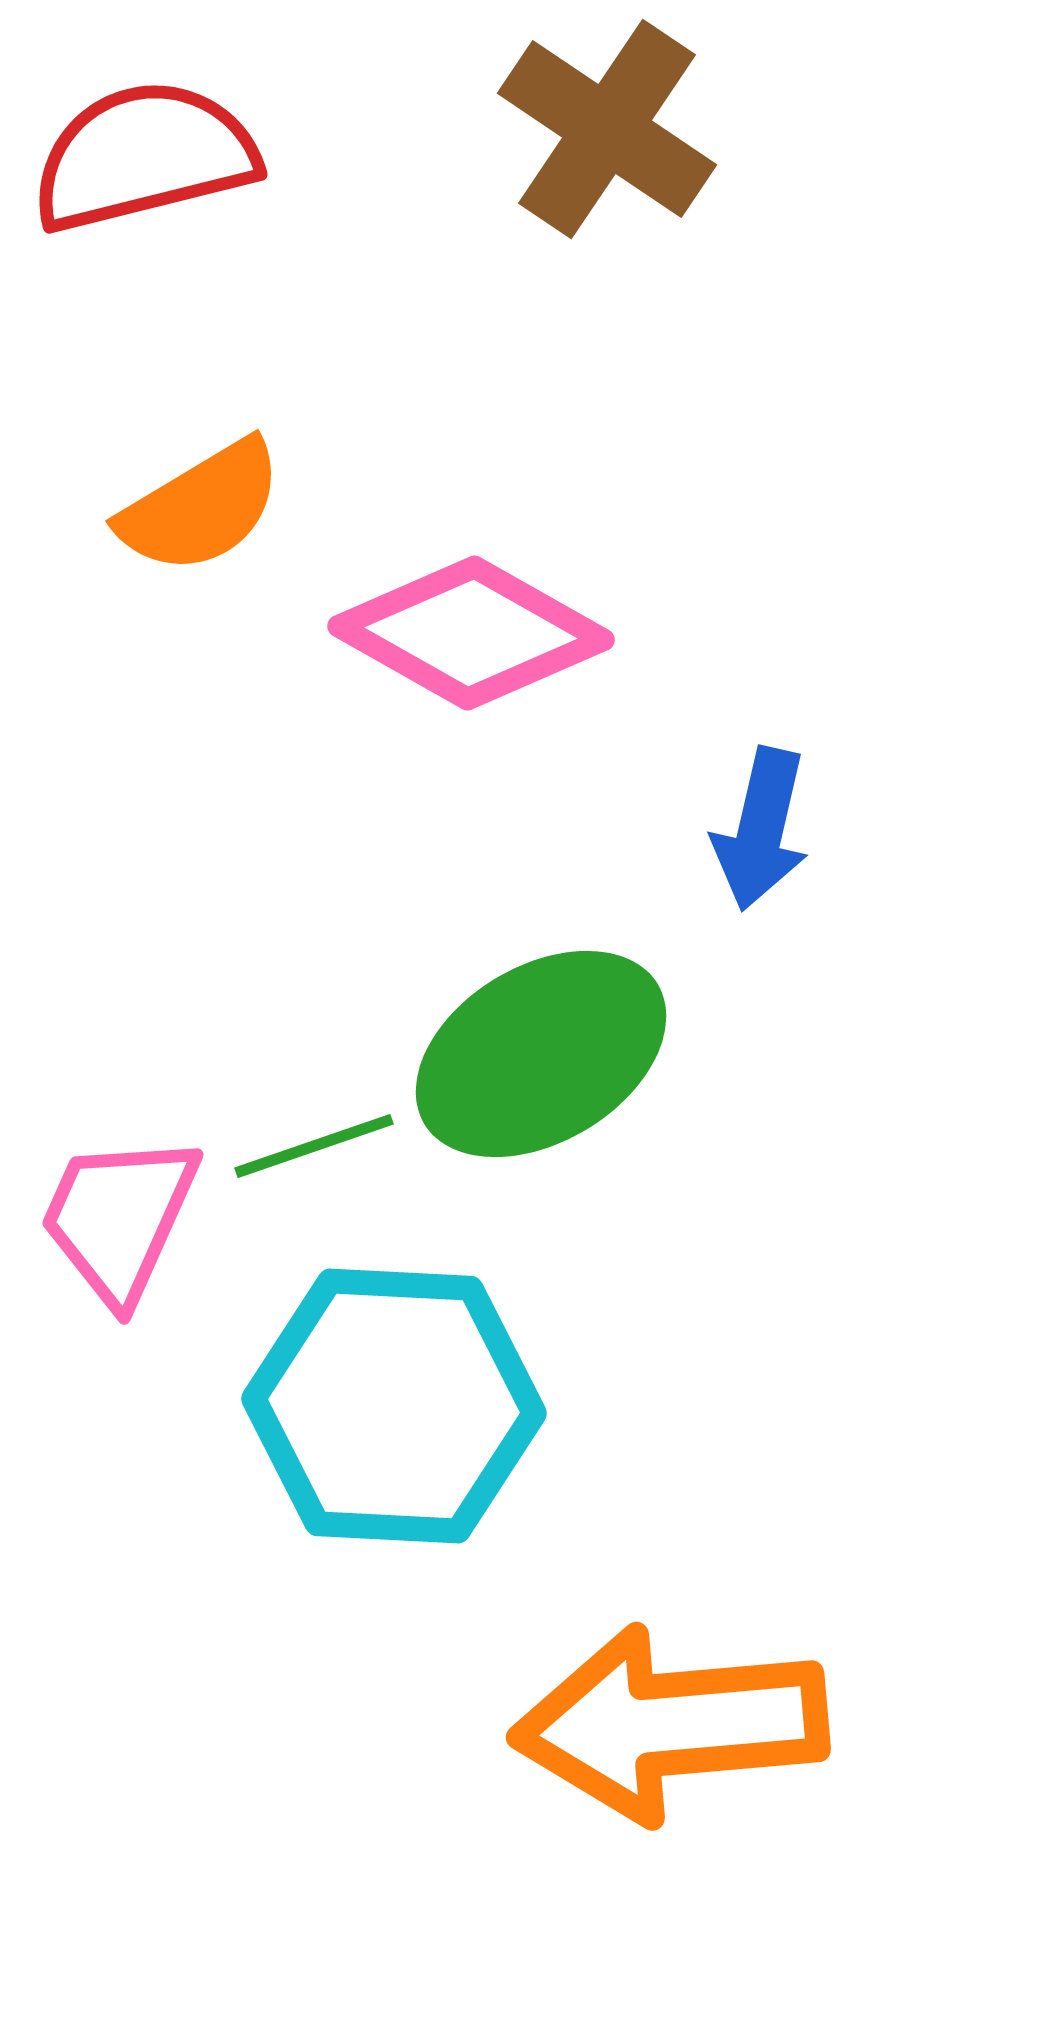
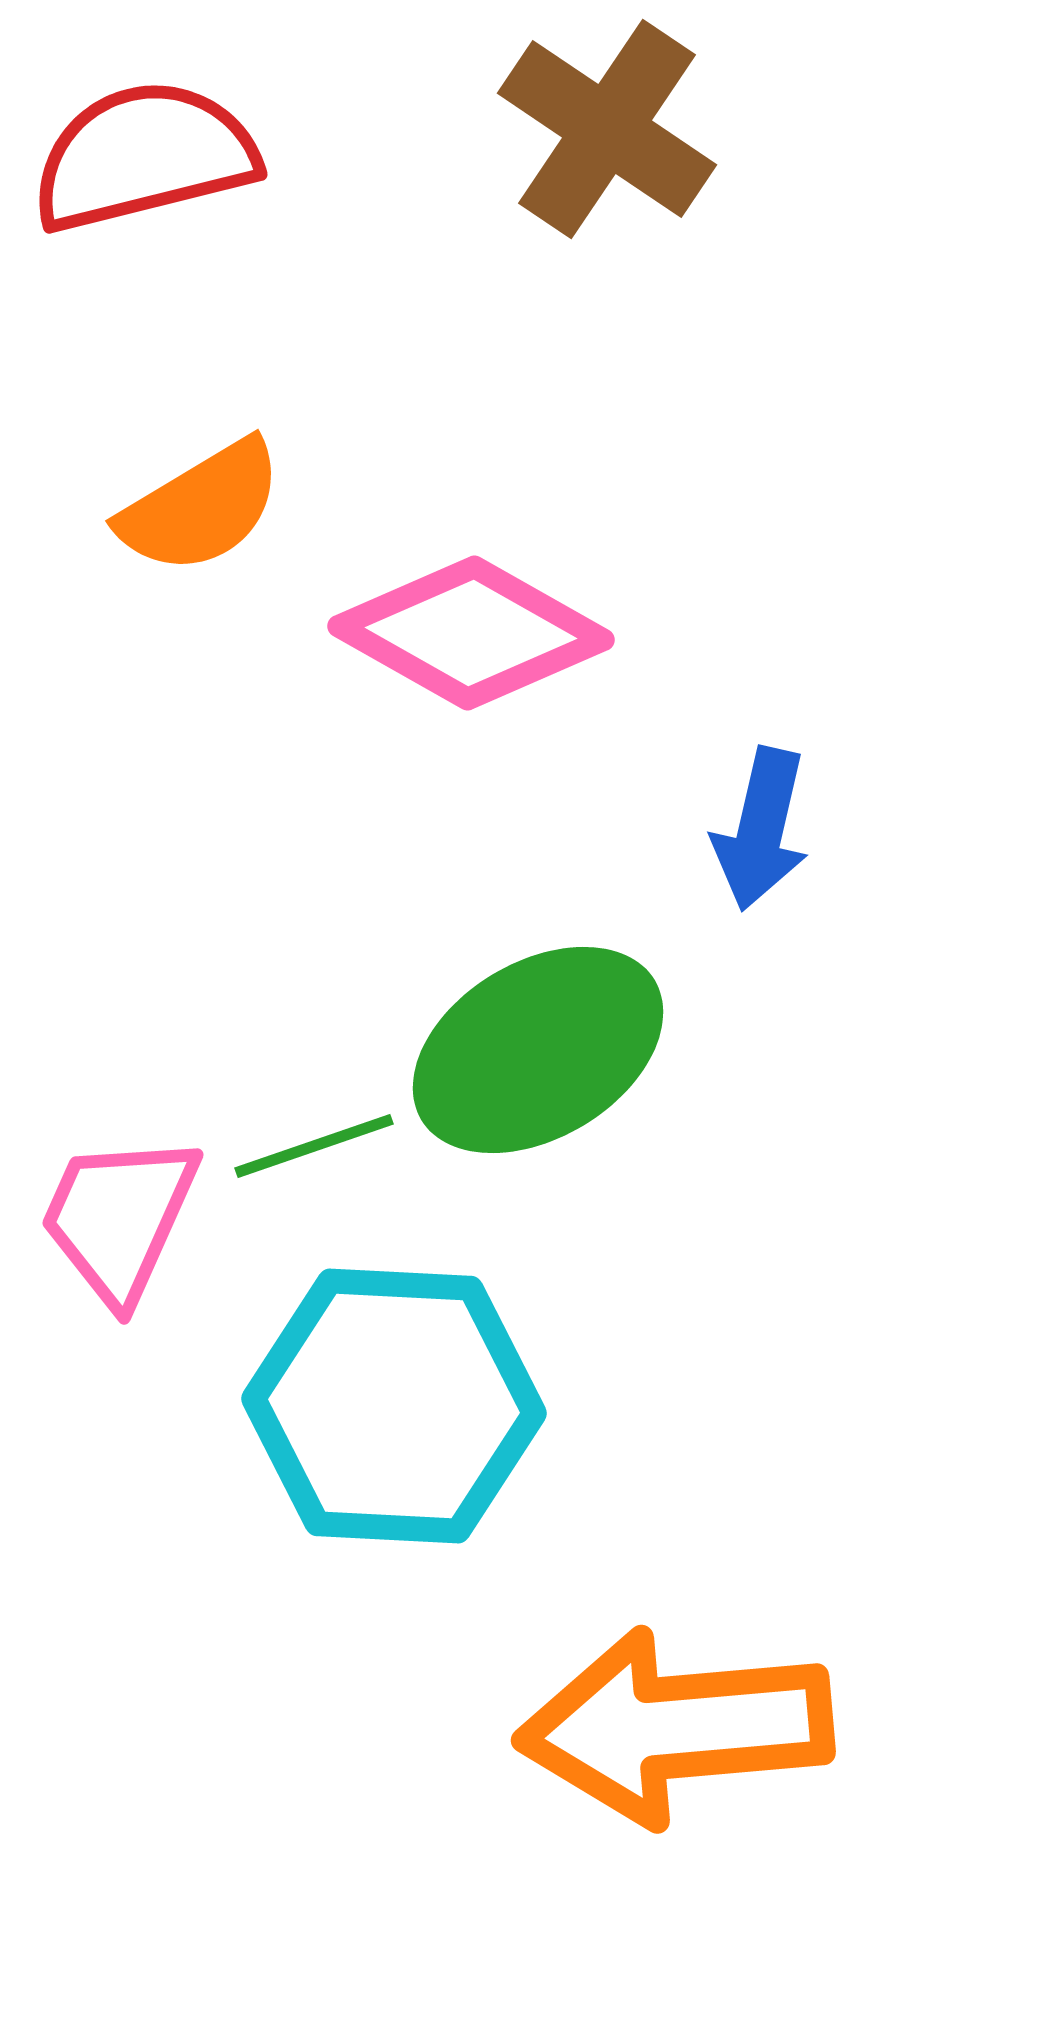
green ellipse: moved 3 px left, 4 px up
orange arrow: moved 5 px right, 3 px down
